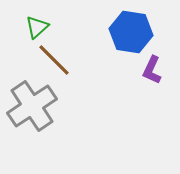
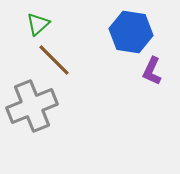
green triangle: moved 1 px right, 3 px up
purple L-shape: moved 1 px down
gray cross: rotated 12 degrees clockwise
